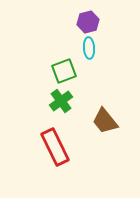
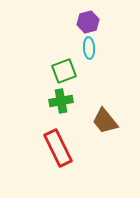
green cross: rotated 25 degrees clockwise
red rectangle: moved 3 px right, 1 px down
